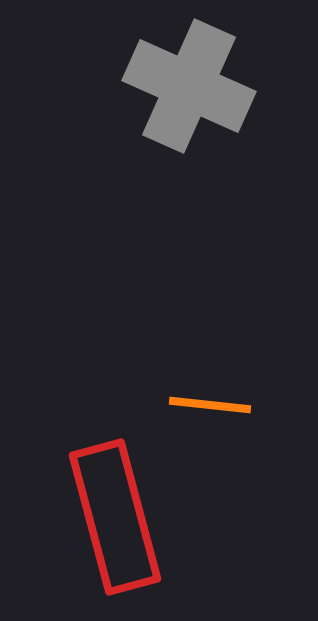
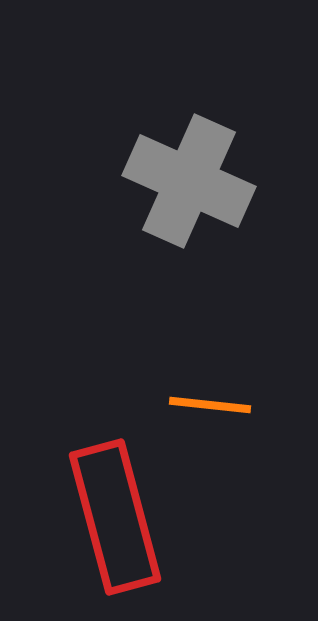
gray cross: moved 95 px down
